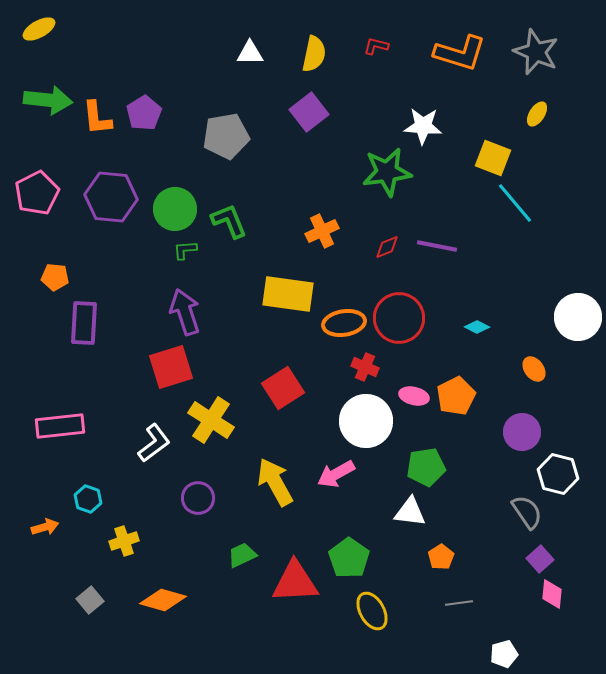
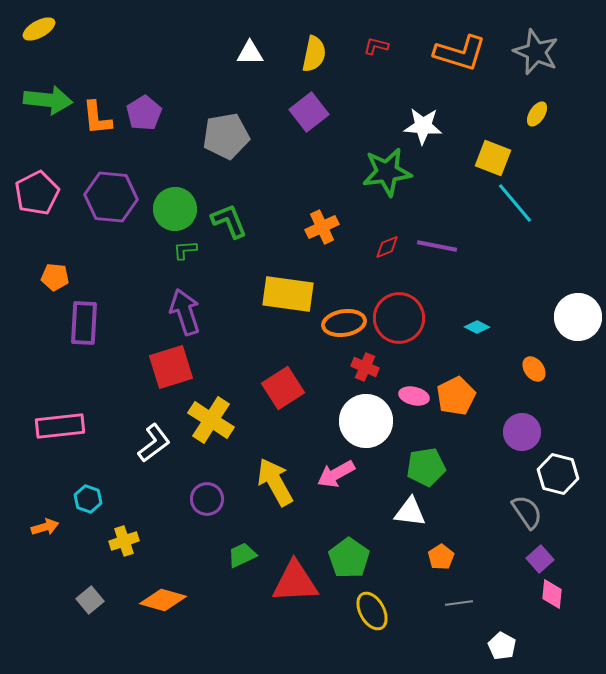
orange cross at (322, 231): moved 4 px up
purple circle at (198, 498): moved 9 px right, 1 px down
white pentagon at (504, 654): moved 2 px left, 8 px up; rotated 28 degrees counterclockwise
